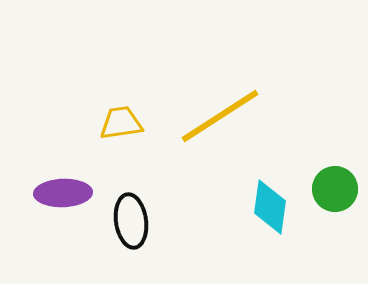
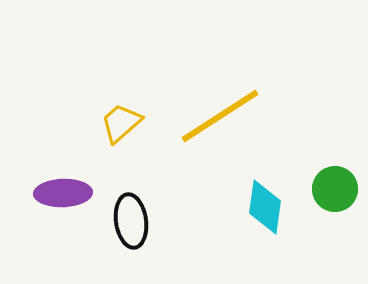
yellow trapezoid: rotated 33 degrees counterclockwise
cyan diamond: moved 5 px left
